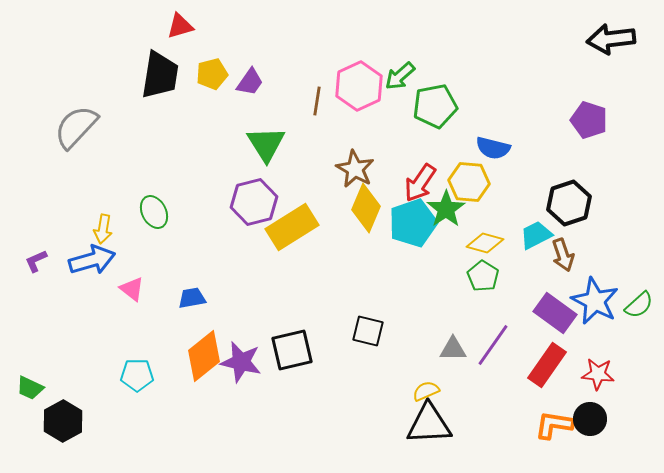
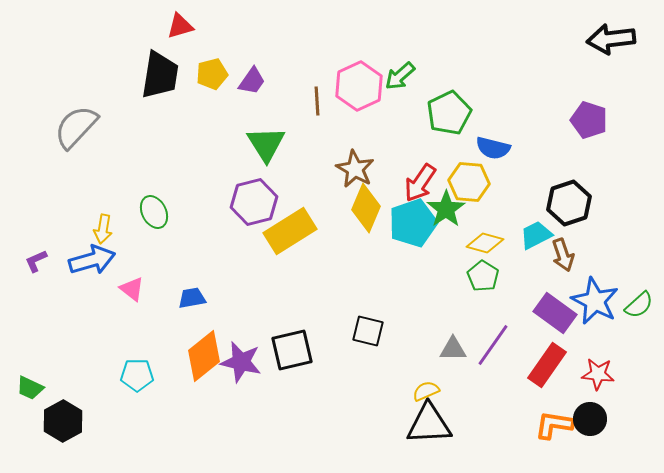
purple trapezoid at (250, 82): moved 2 px right, 1 px up
brown line at (317, 101): rotated 12 degrees counterclockwise
green pentagon at (435, 106): moved 14 px right, 7 px down; rotated 15 degrees counterclockwise
yellow rectangle at (292, 227): moved 2 px left, 4 px down
